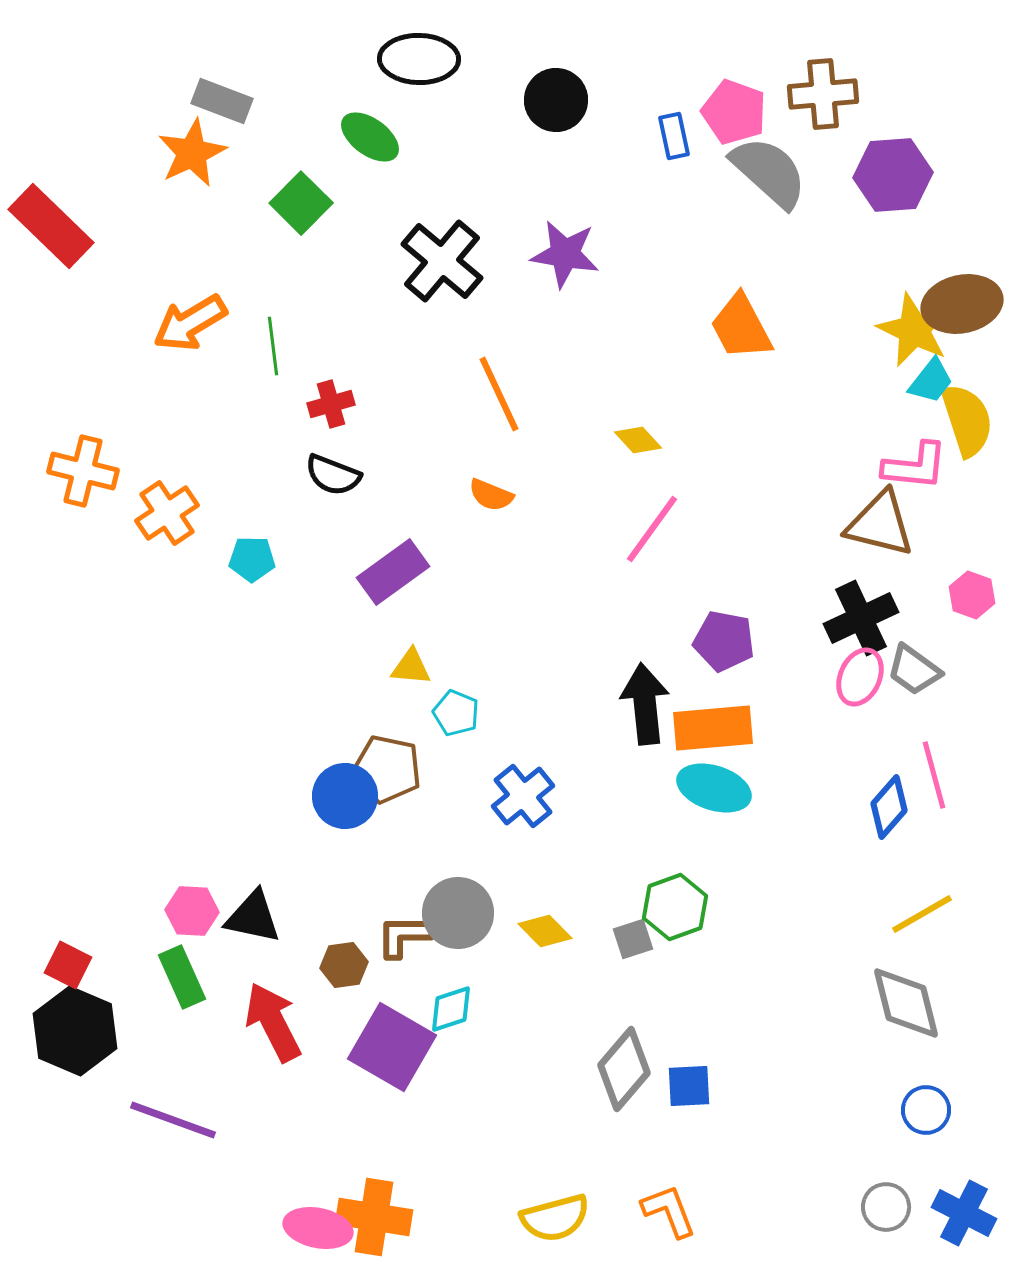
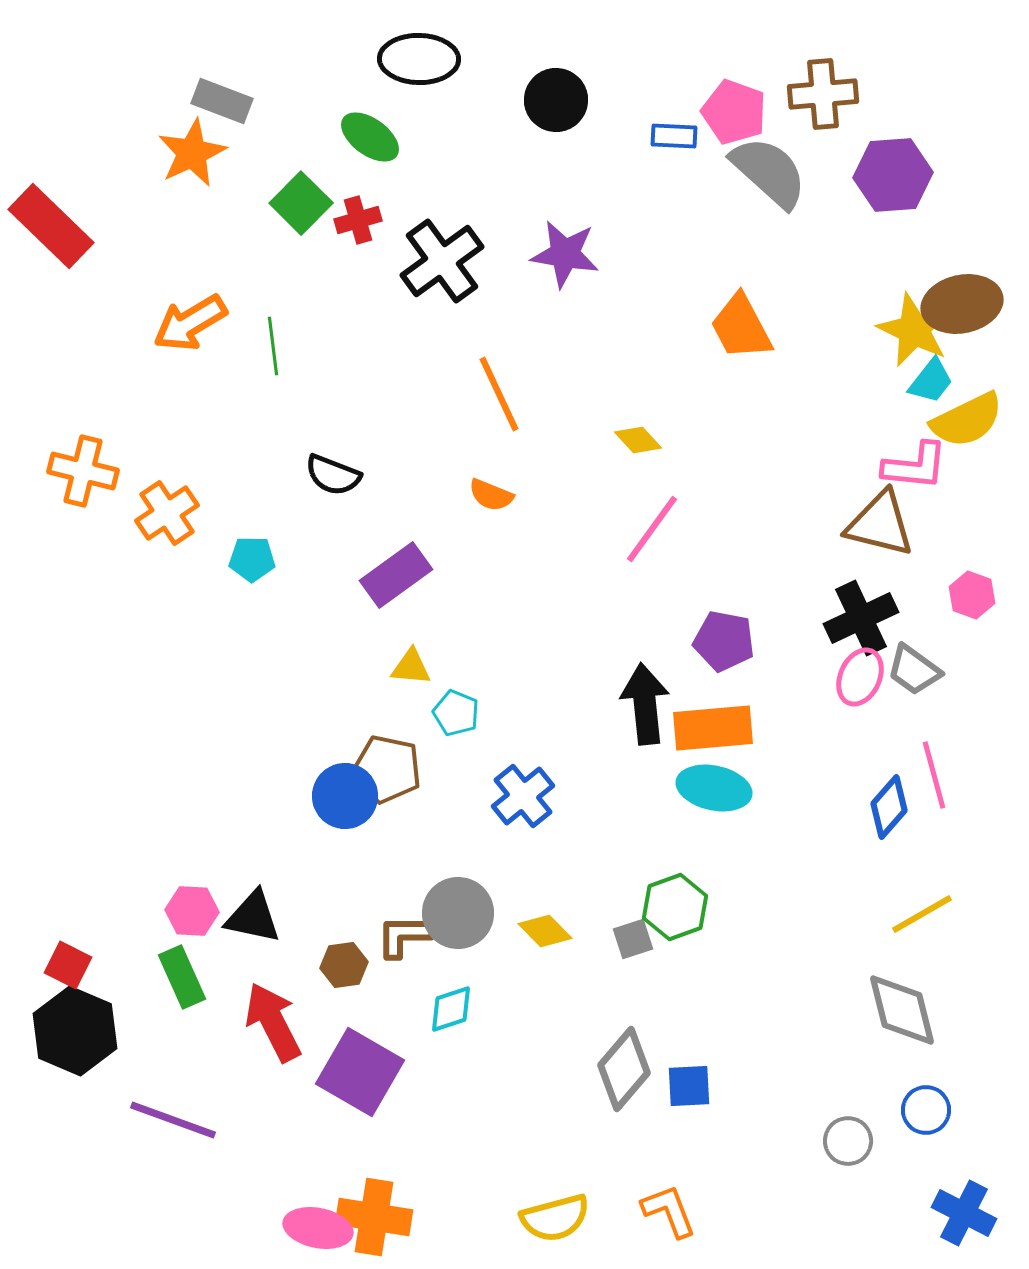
blue rectangle at (674, 136): rotated 75 degrees counterclockwise
black cross at (442, 261): rotated 14 degrees clockwise
red cross at (331, 404): moved 27 px right, 184 px up
yellow semicircle at (967, 420): rotated 82 degrees clockwise
purple rectangle at (393, 572): moved 3 px right, 3 px down
cyan ellipse at (714, 788): rotated 6 degrees counterclockwise
gray diamond at (906, 1003): moved 4 px left, 7 px down
purple square at (392, 1047): moved 32 px left, 25 px down
gray circle at (886, 1207): moved 38 px left, 66 px up
